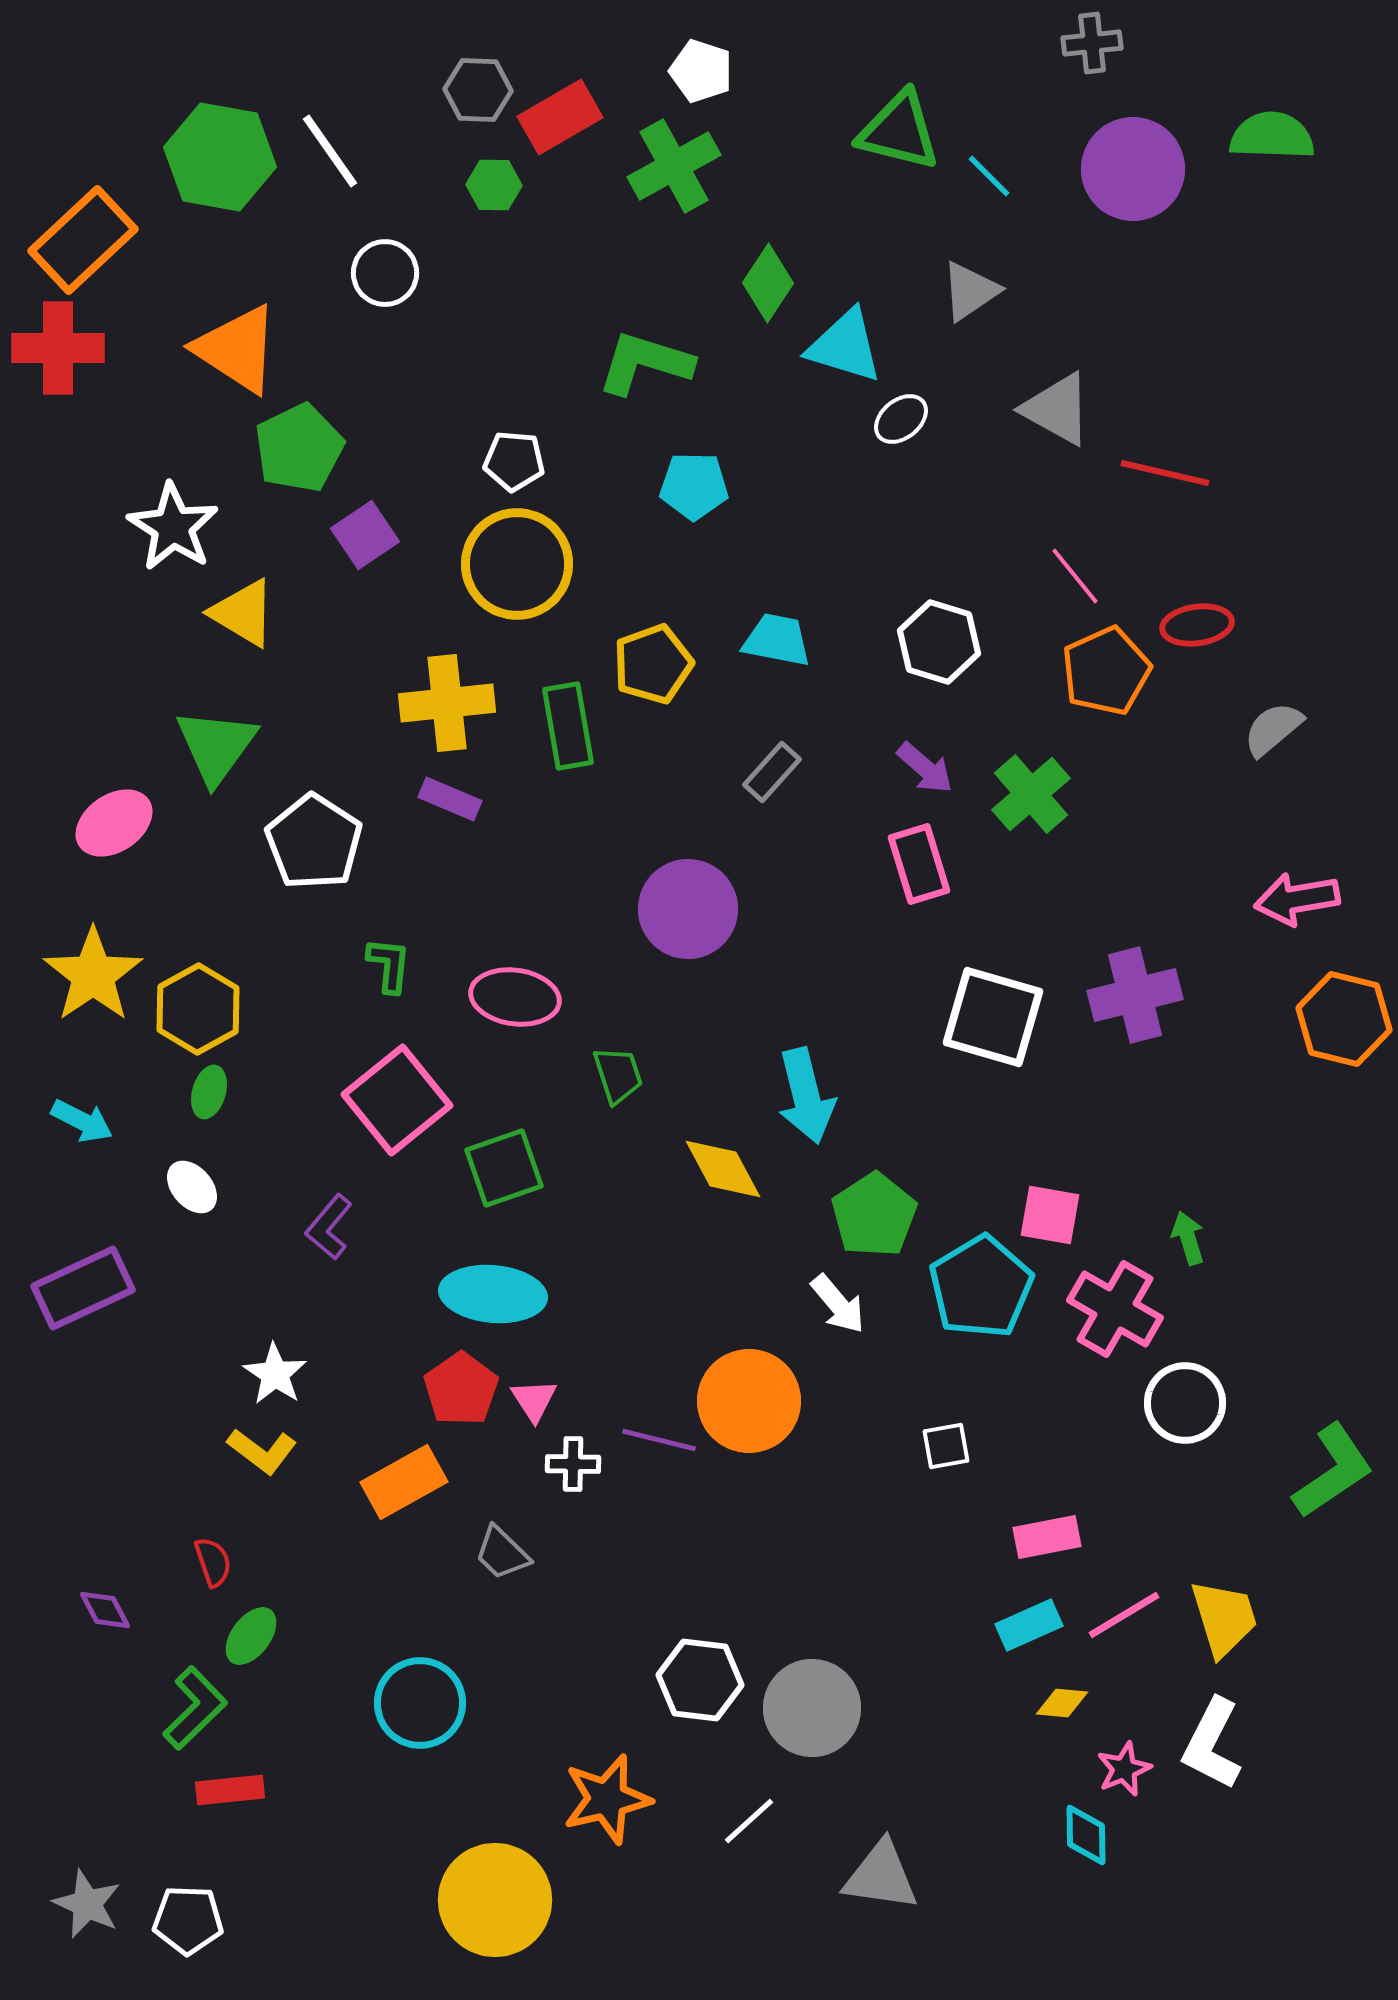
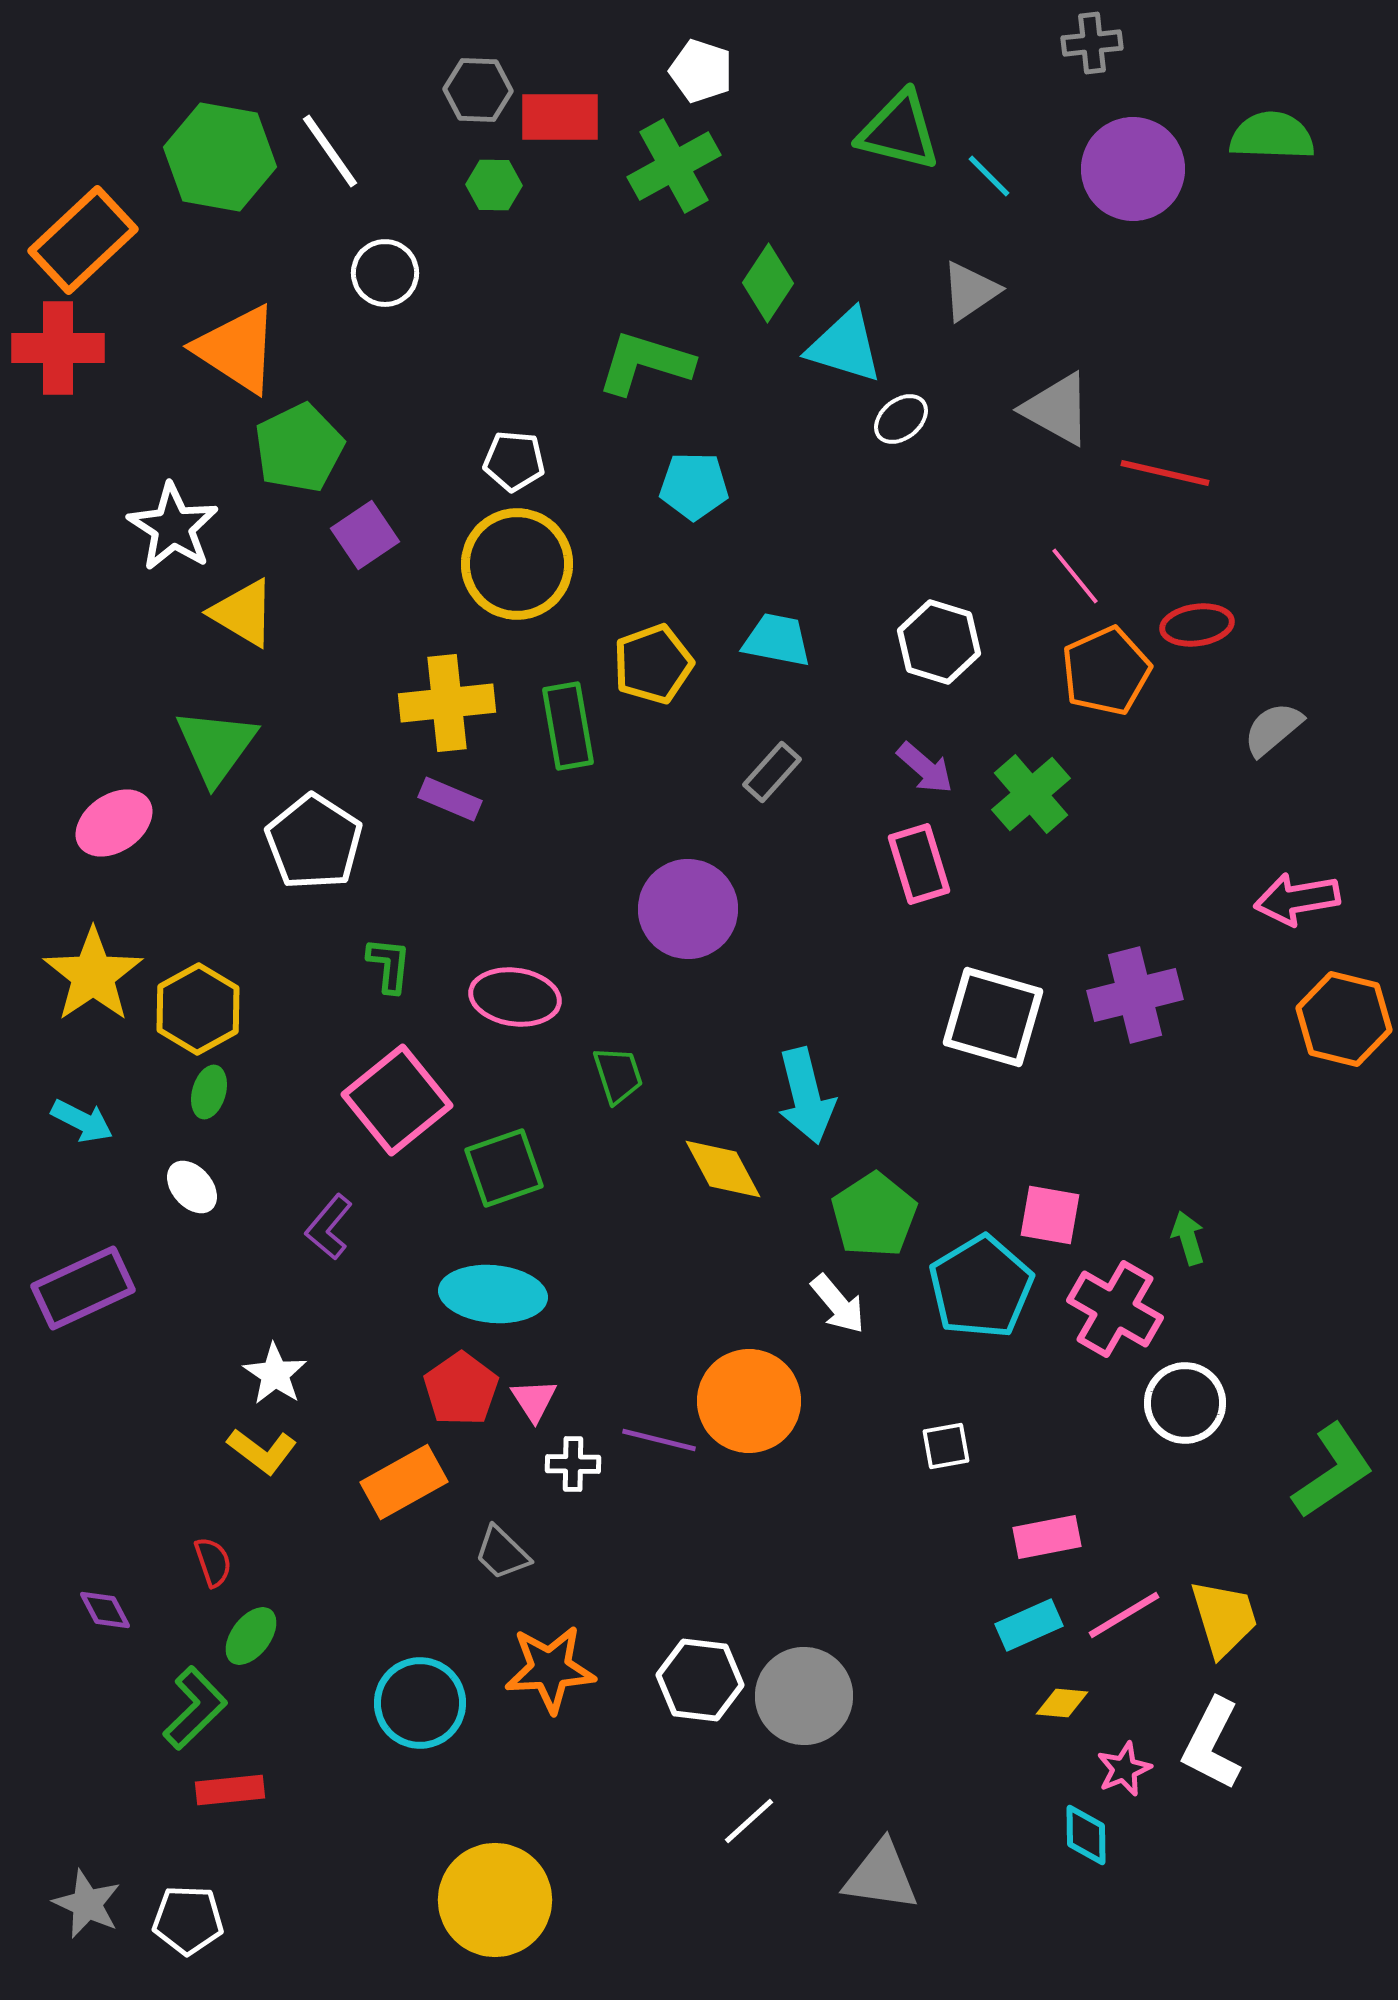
red rectangle at (560, 117): rotated 30 degrees clockwise
gray circle at (812, 1708): moved 8 px left, 12 px up
orange star at (607, 1799): moved 57 px left, 130 px up; rotated 10 degrees clockwise
